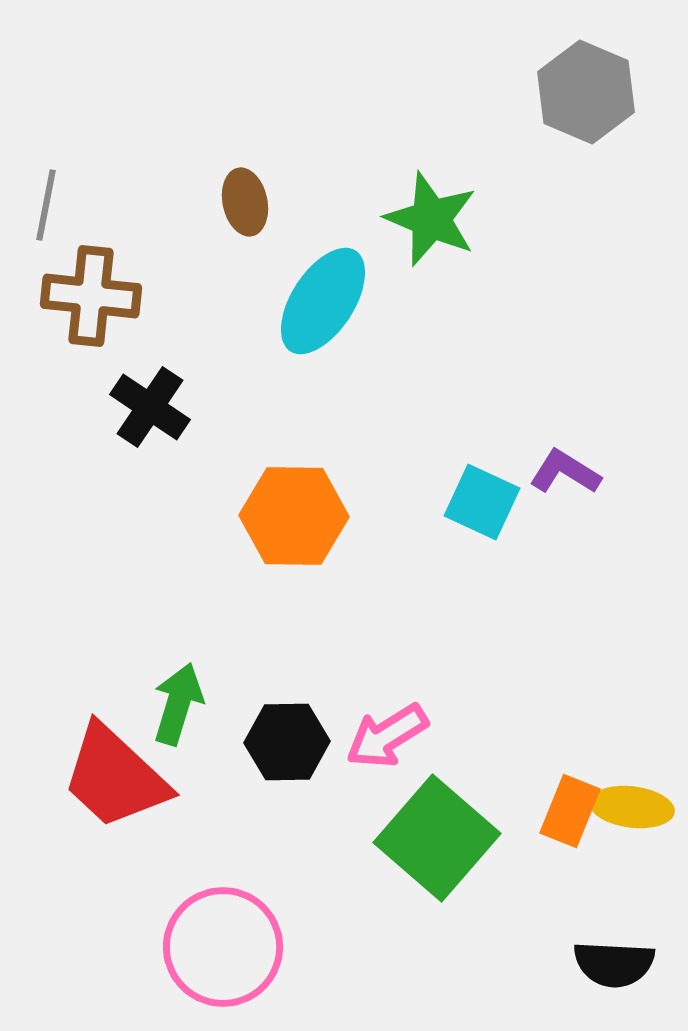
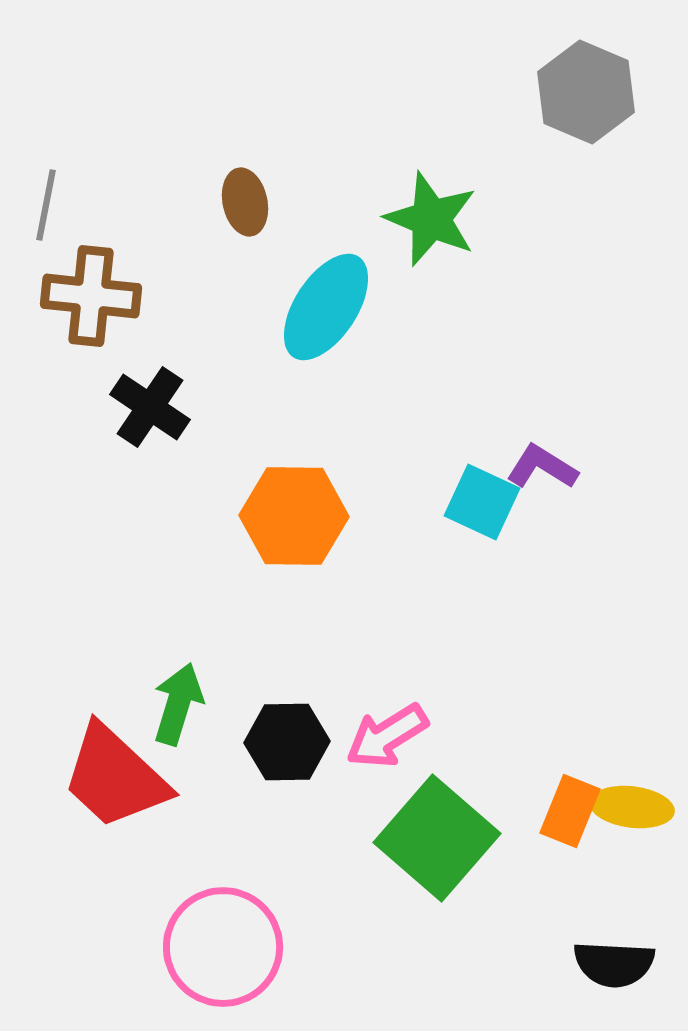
cyan ellipse: moved 3 px right, 6 px down
purple L-shape: moved 23 px left, 5 px up
